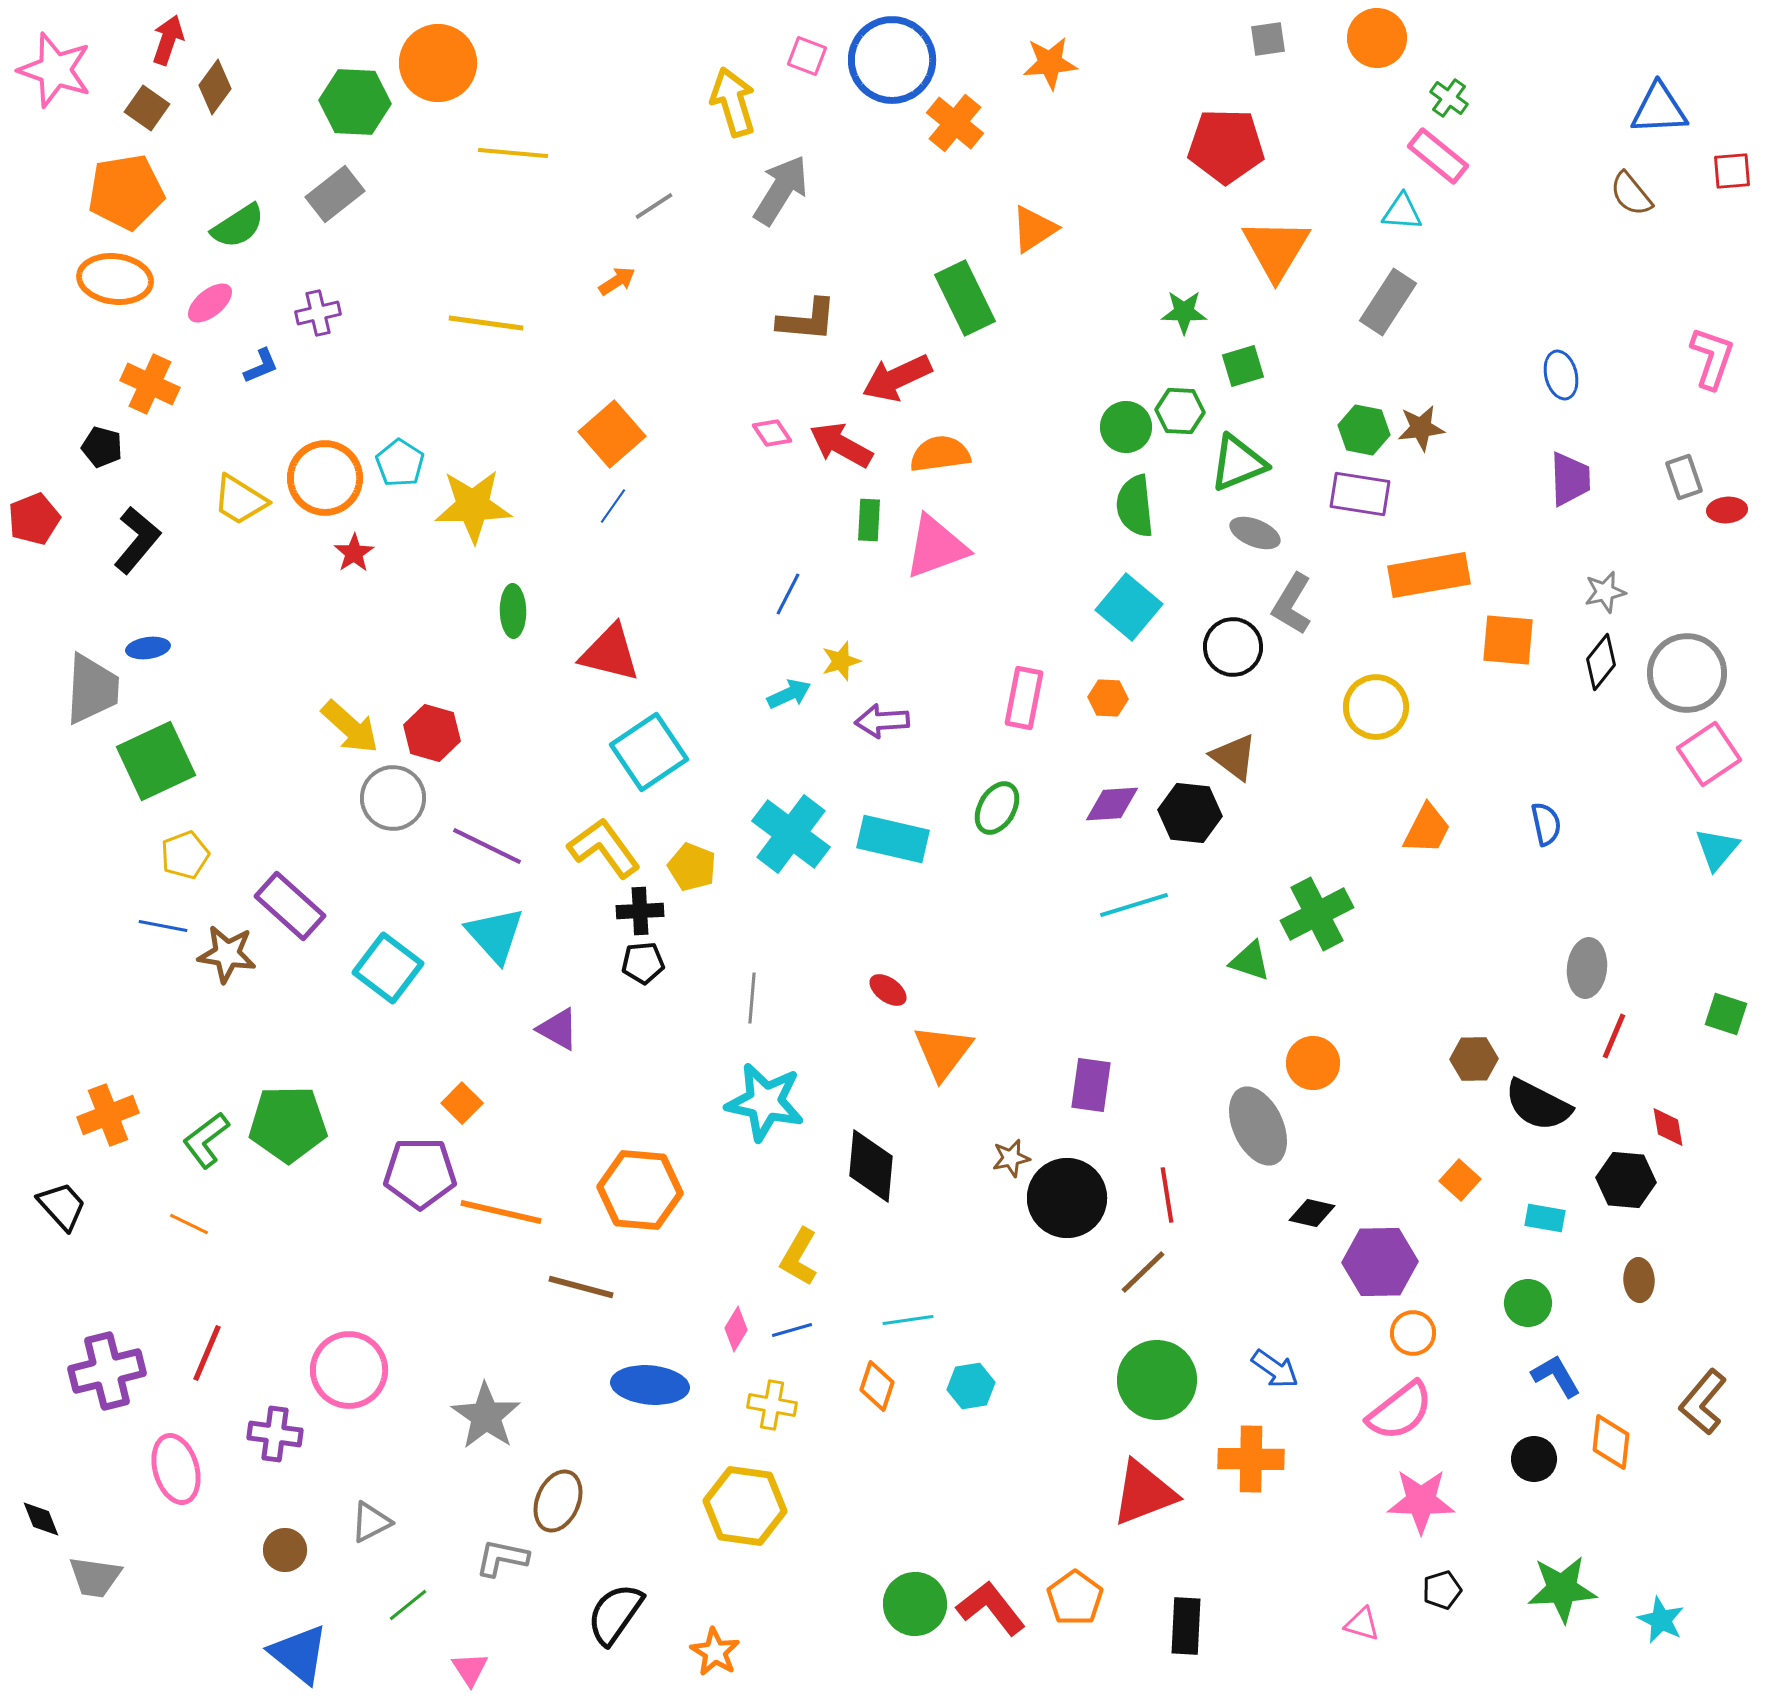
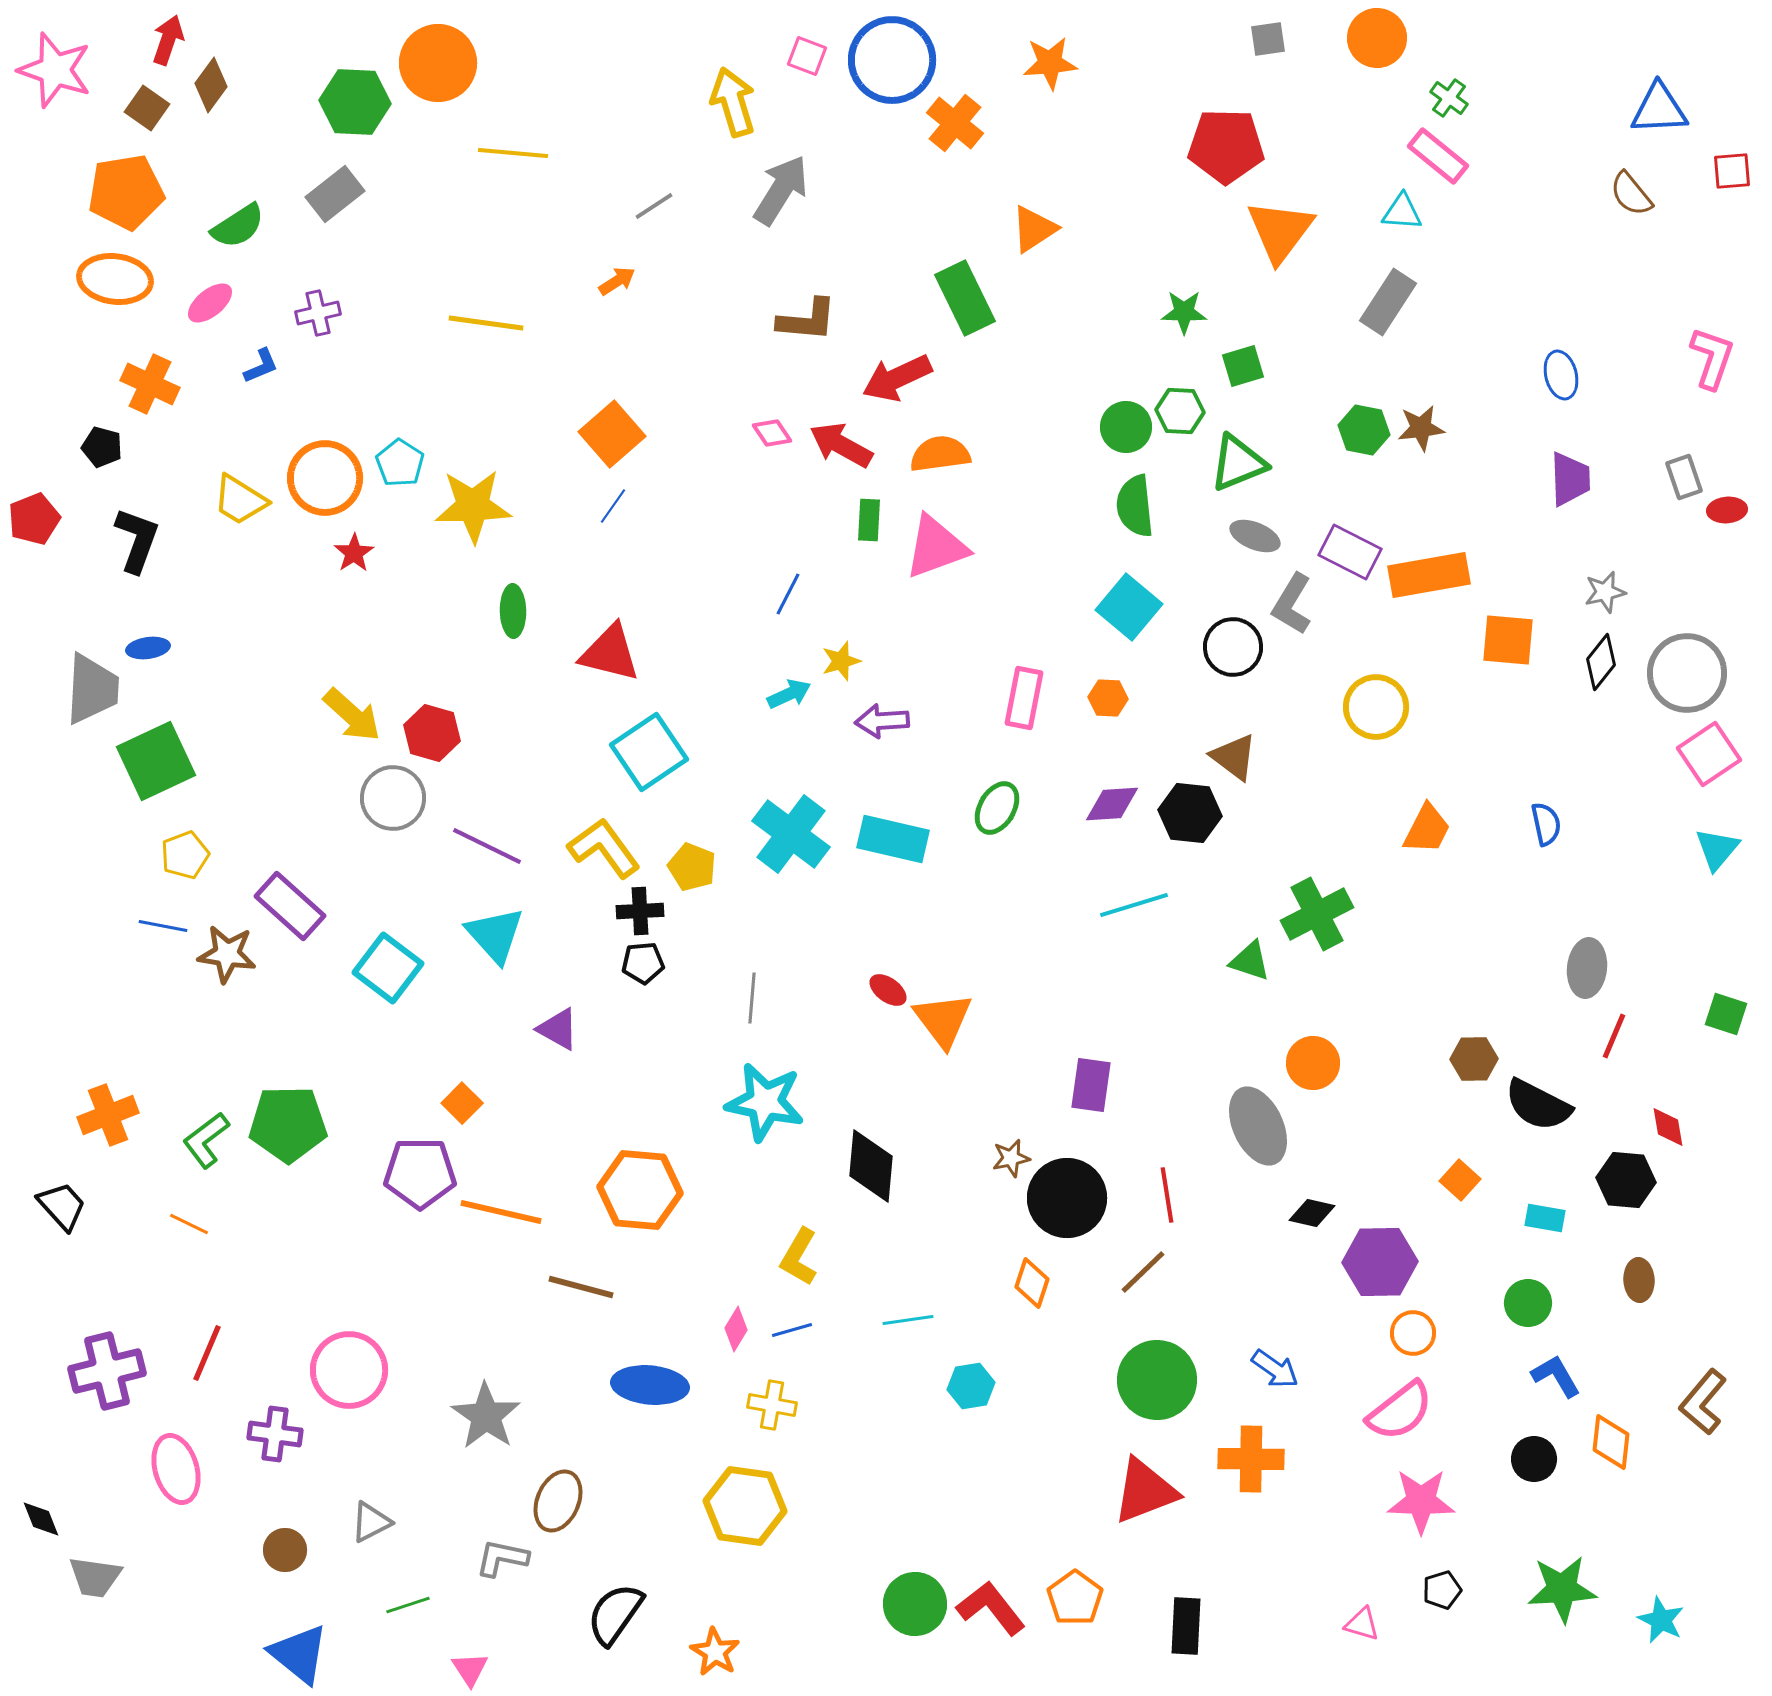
brown diamond at (215, 87): moved 4 px left, 2 px up
orange triangle at (1276, 249): moved 4 px right, 18 px up; rotated 6 degrees clockwise
purple rectangle at (1360, 494): moved 10 px left, 58 px down; rotated 18 degrees clockwise
gray ellipse at (1255, 533): moved 3 px down
black L-shape at (137, 540): rotated 20 degrees counterclockwise
yellow arrow at (350, 727): moved 2 px right, 12 px up
orange triangle at (943, 1052): moved 32 px up; rotated 14 degrees counterclockwise
orange diamond at (877, 1386): moved 155 px right, 103 px up
red triangle at (1144, 1493): moved 1 px right, 2 px up
green line at (408, 1605): rotated 21 degrees clockwise
